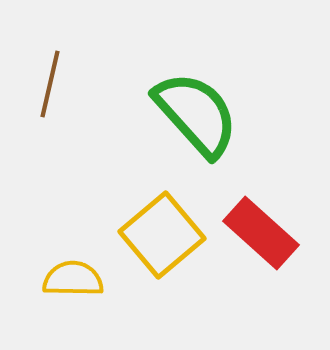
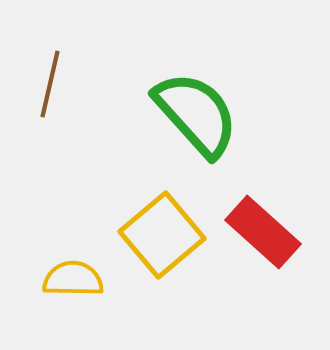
red rectangle: moved 2 px right, 1 px up
